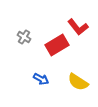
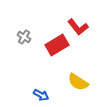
blue arrow: moved 16 px down
